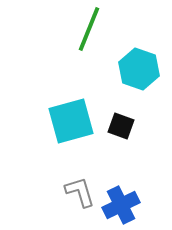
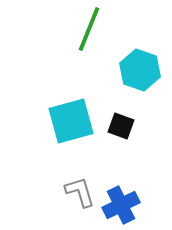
cyan hexagon: moved 1 px right, 1 px down
